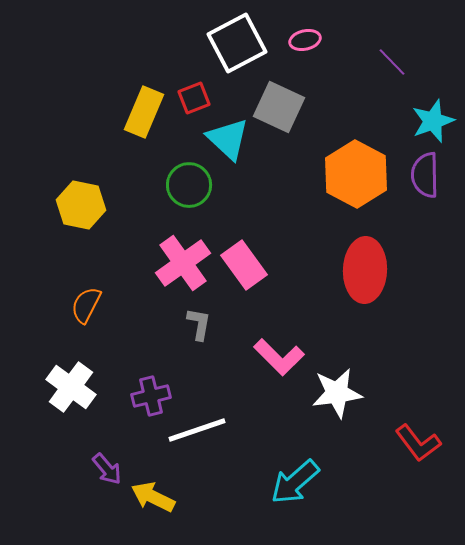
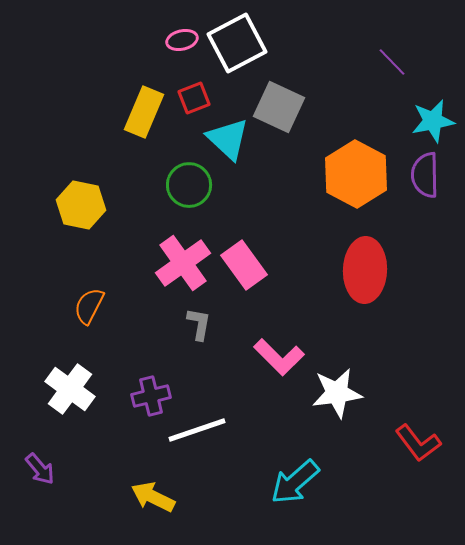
pink ellipse: moved 123 px left
cyan star: rotated 9 degrees clockwise
orange semicircle: moved 3 px right, 1 px down
white cross: moved 1 px left, 2 px down
purple arrow: moved 67 px left
